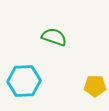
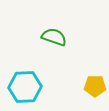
cyan hexagon: moved 1 px right, 6 px down
